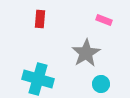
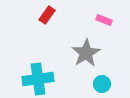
red rectangle: moved 7 px right, 4 px up; rotated 30 degrees clockwise
cyan cross: rotated 24 degrees counterclockwise
cyan circle: moved 1 px right
